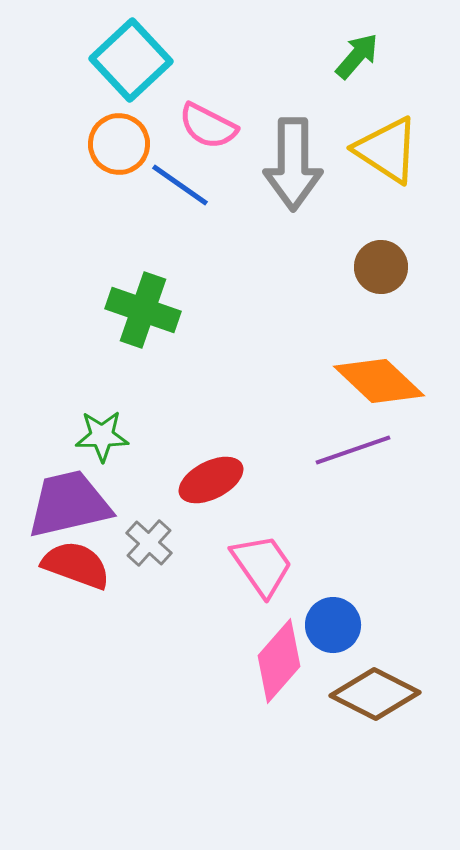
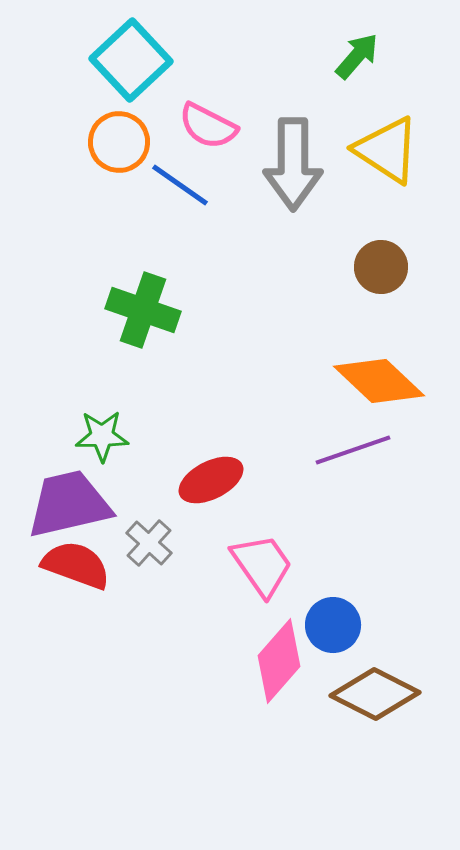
orange circle: moved 2 px up
